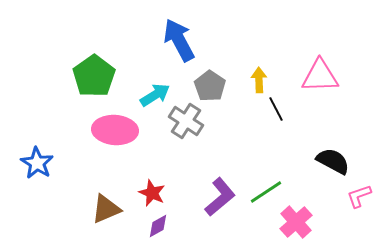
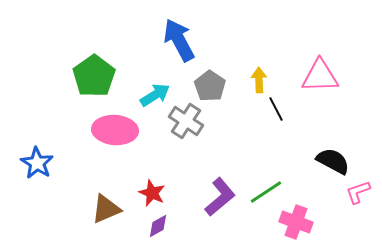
pink L-shape: moved 1 px left, 4 px up
pink cross: rotated 28 degrees counterclockwise
